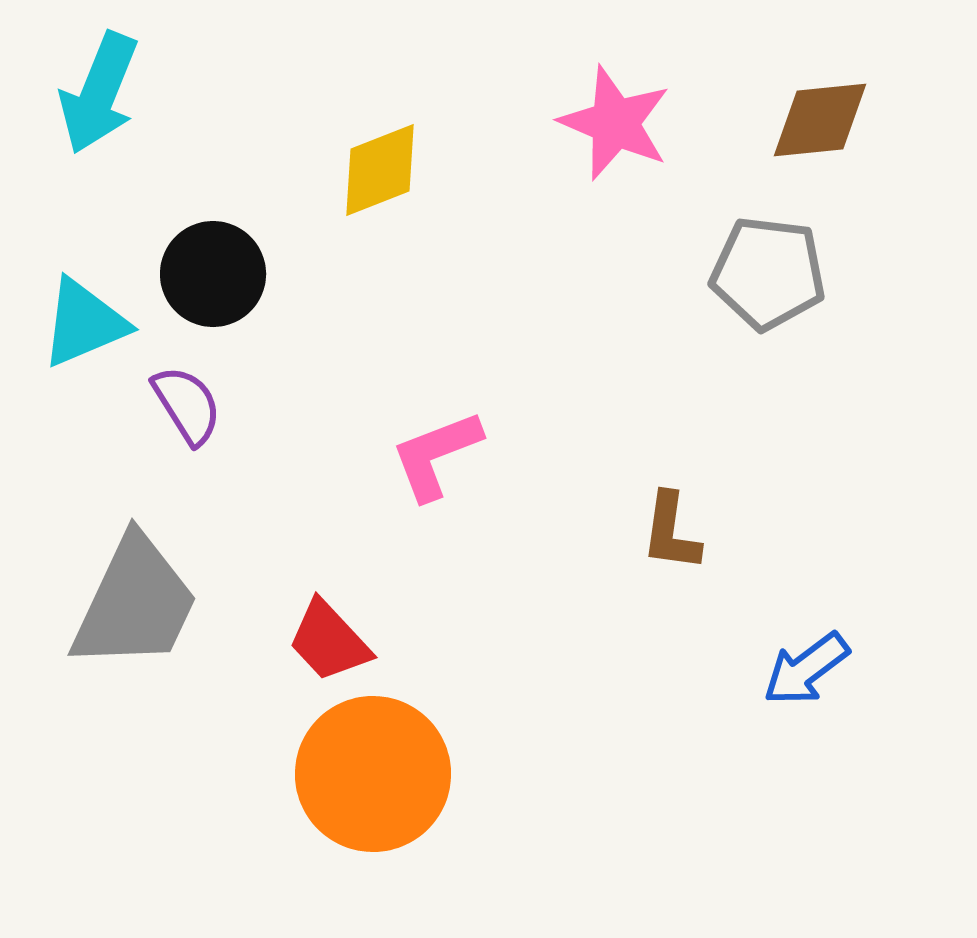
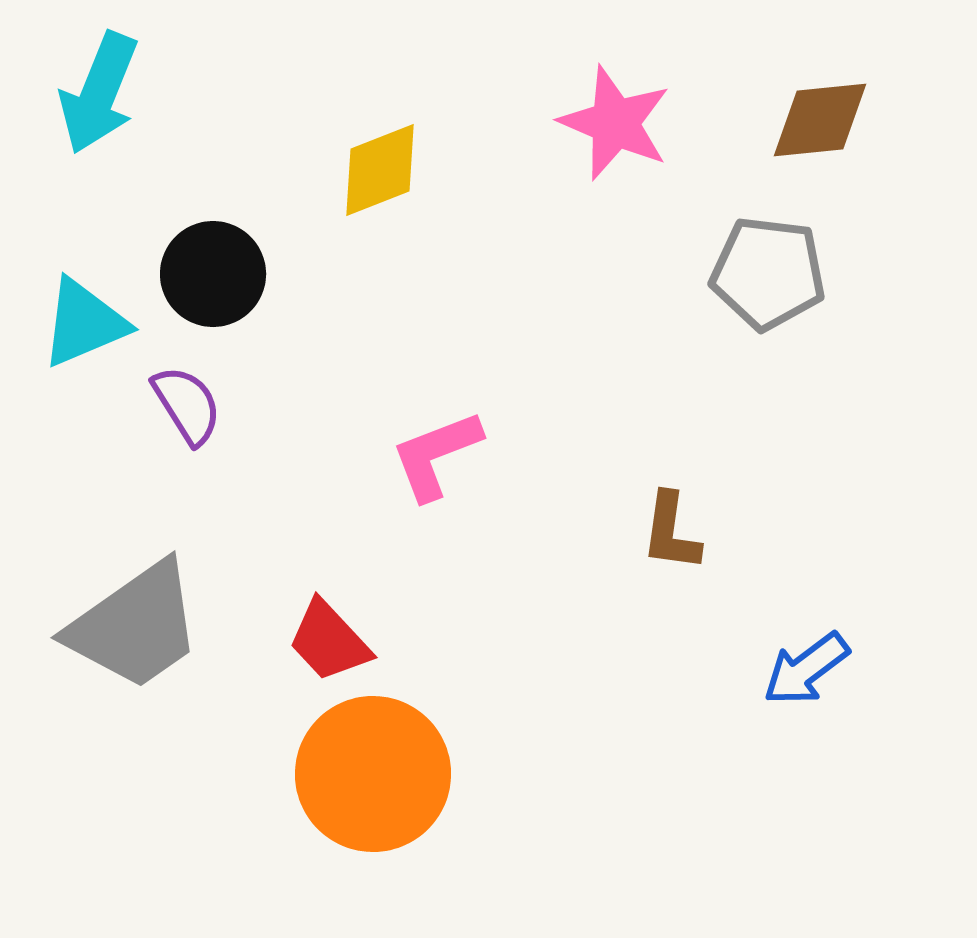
gray trapezoid: moved 23 px down; rotated 30 degrees clockwise
